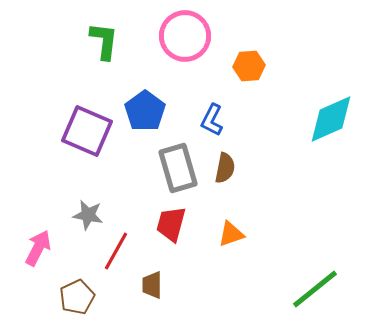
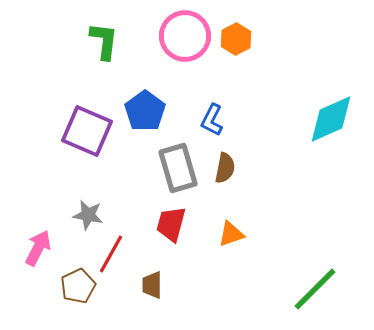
orange hexagon: moved 13 px left, 27 px up; rotated 24 degrees counterclockwise
red line: moved 5 px left, 3 px down
green line: rotated 6 degrees counterclockwise
brown pentagon: moved 1 px right, 11 px up
